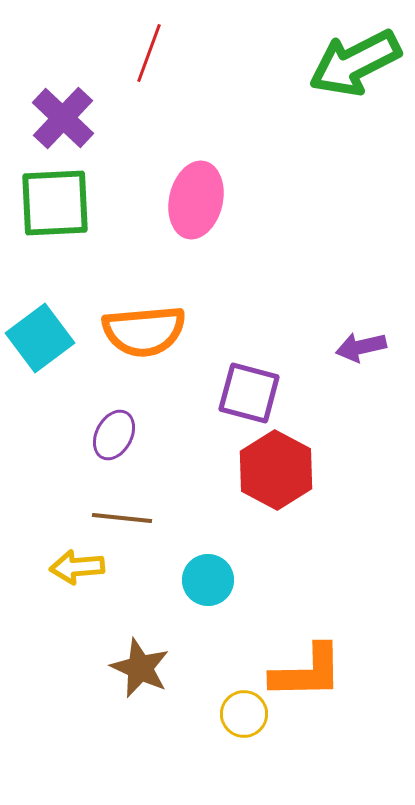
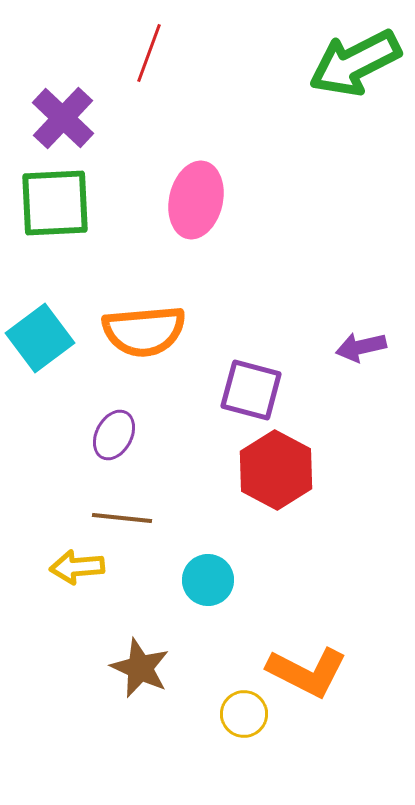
purple square: moved 2 px right, 3 px up
orange L-shape: rotated 28 degrees clockwise
